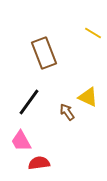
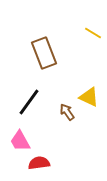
yellow triangle: moved 1 px right
pink trapezoid: moved 1 px left
